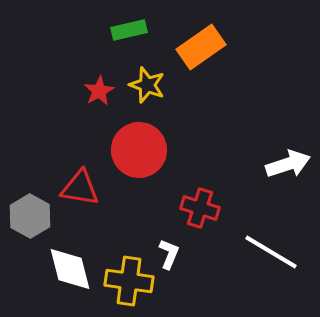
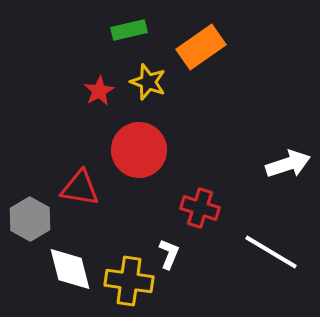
yellow star: moved 1 px right, 3 px up
gray hexagon: moved 3 px down
